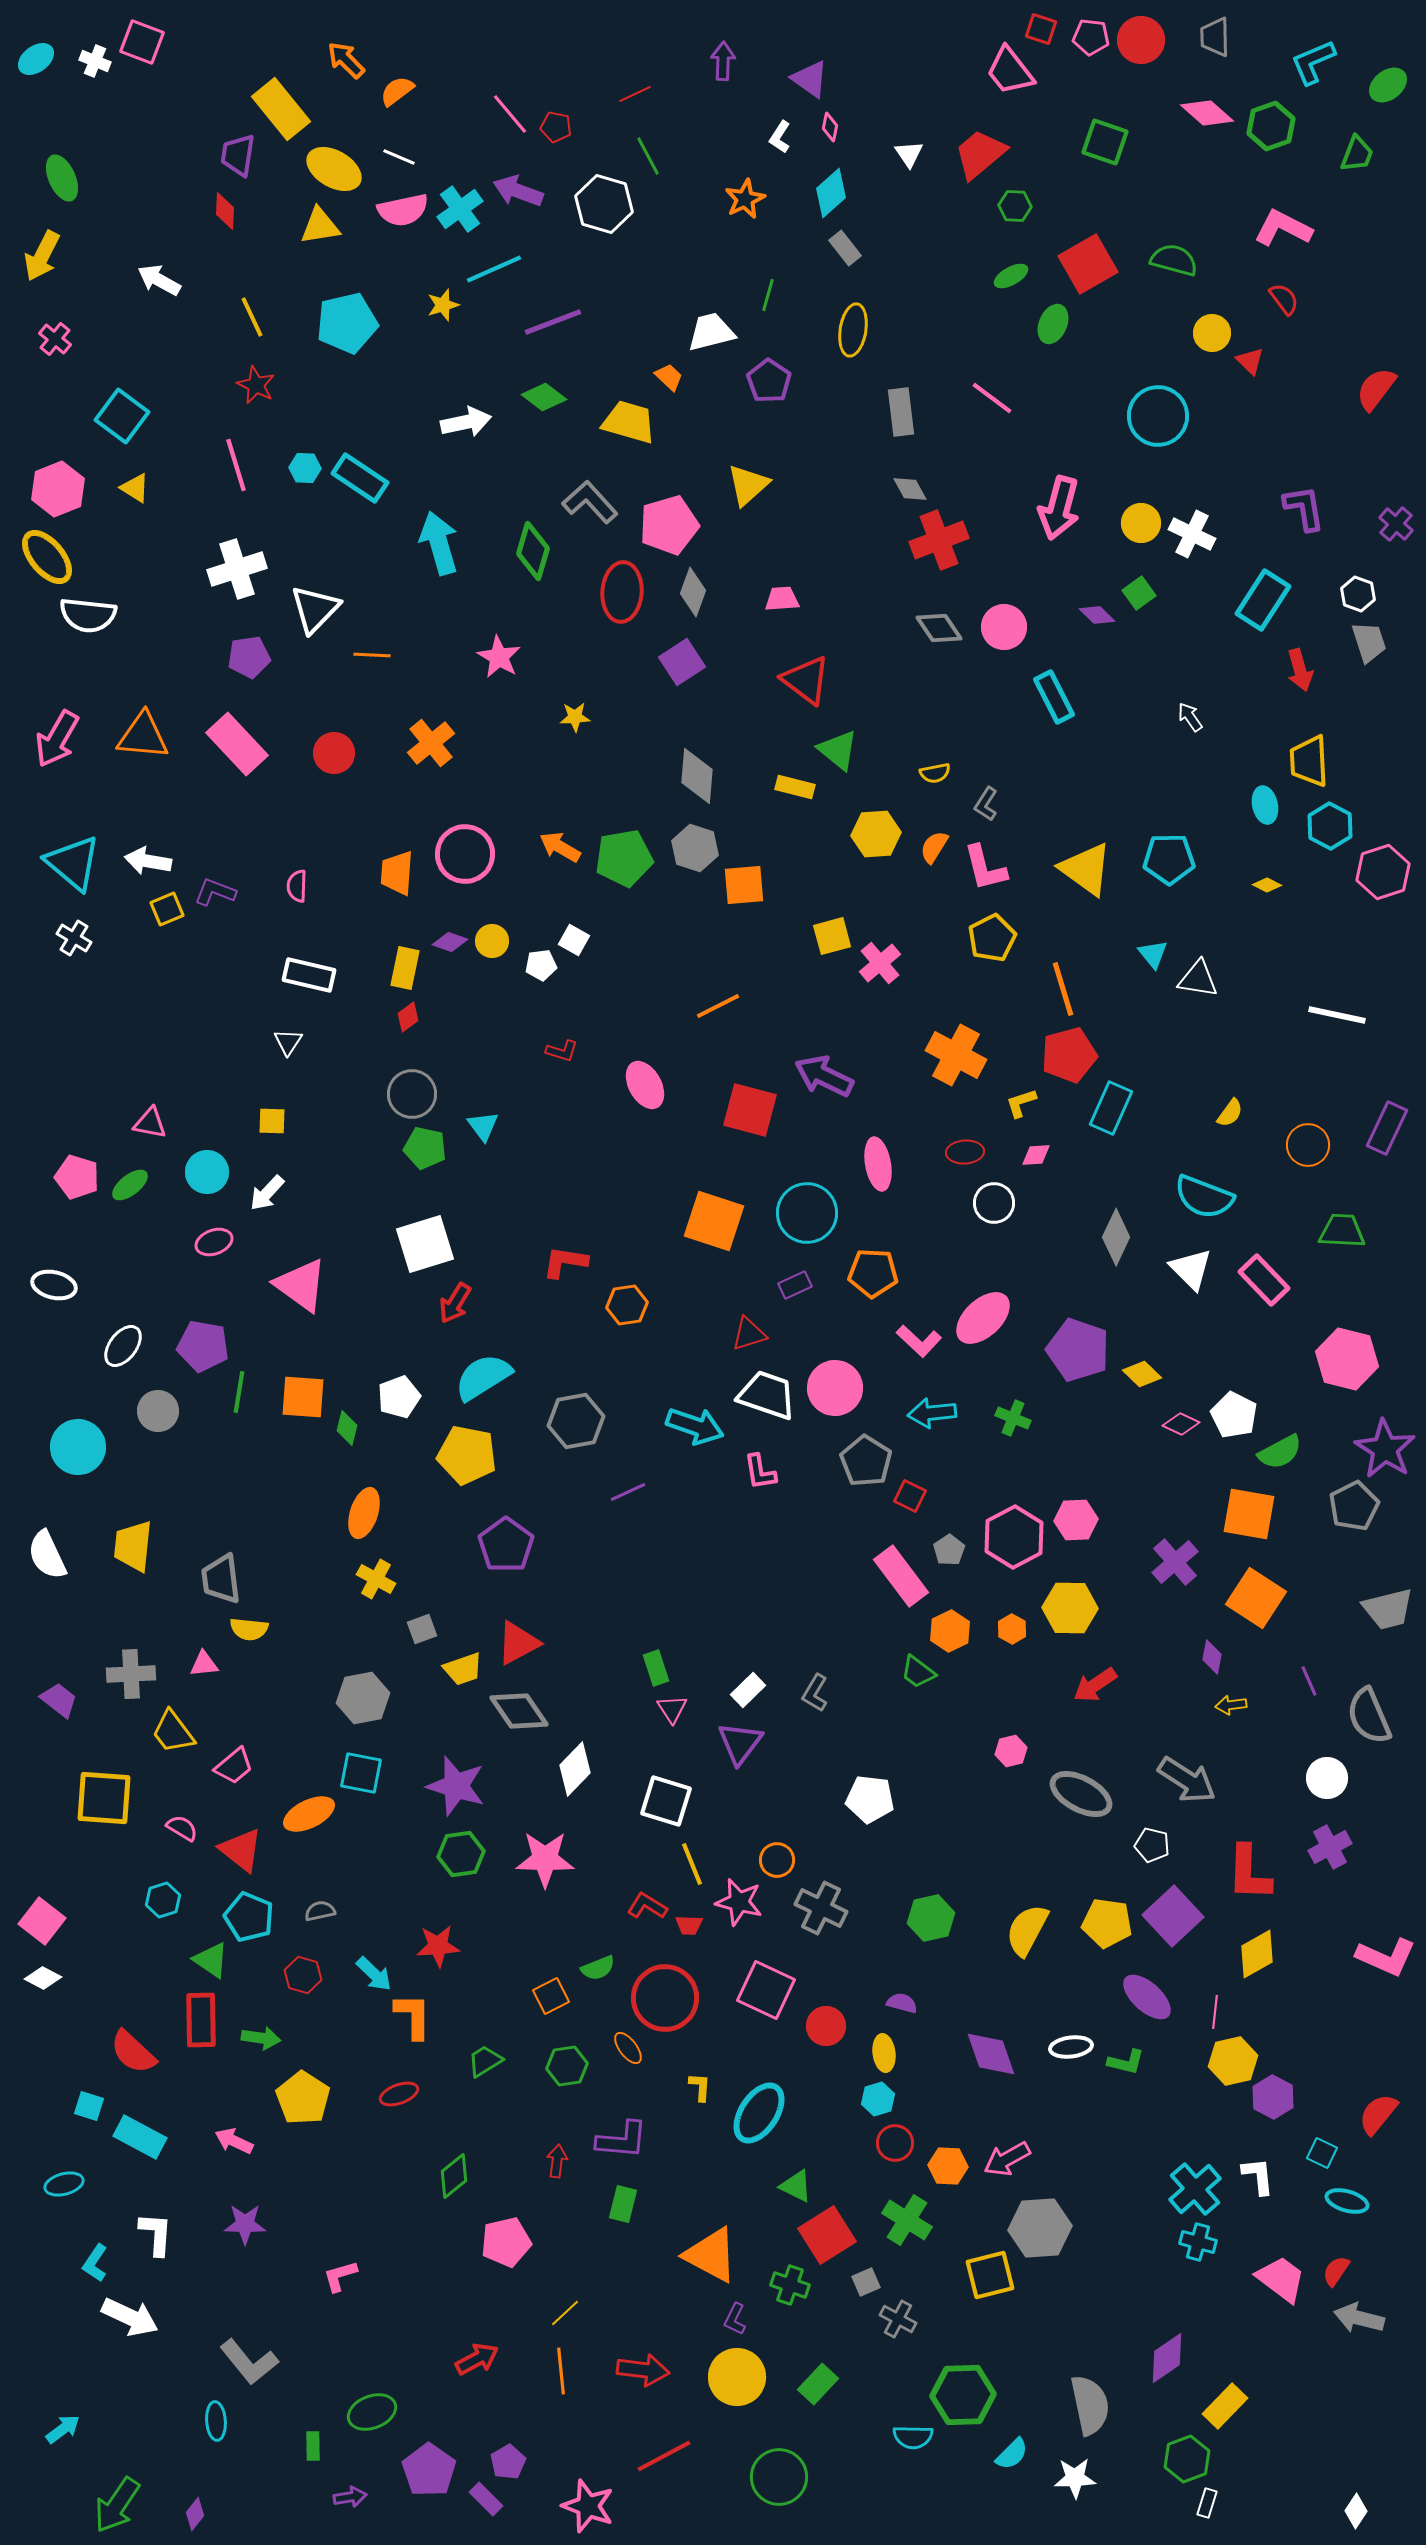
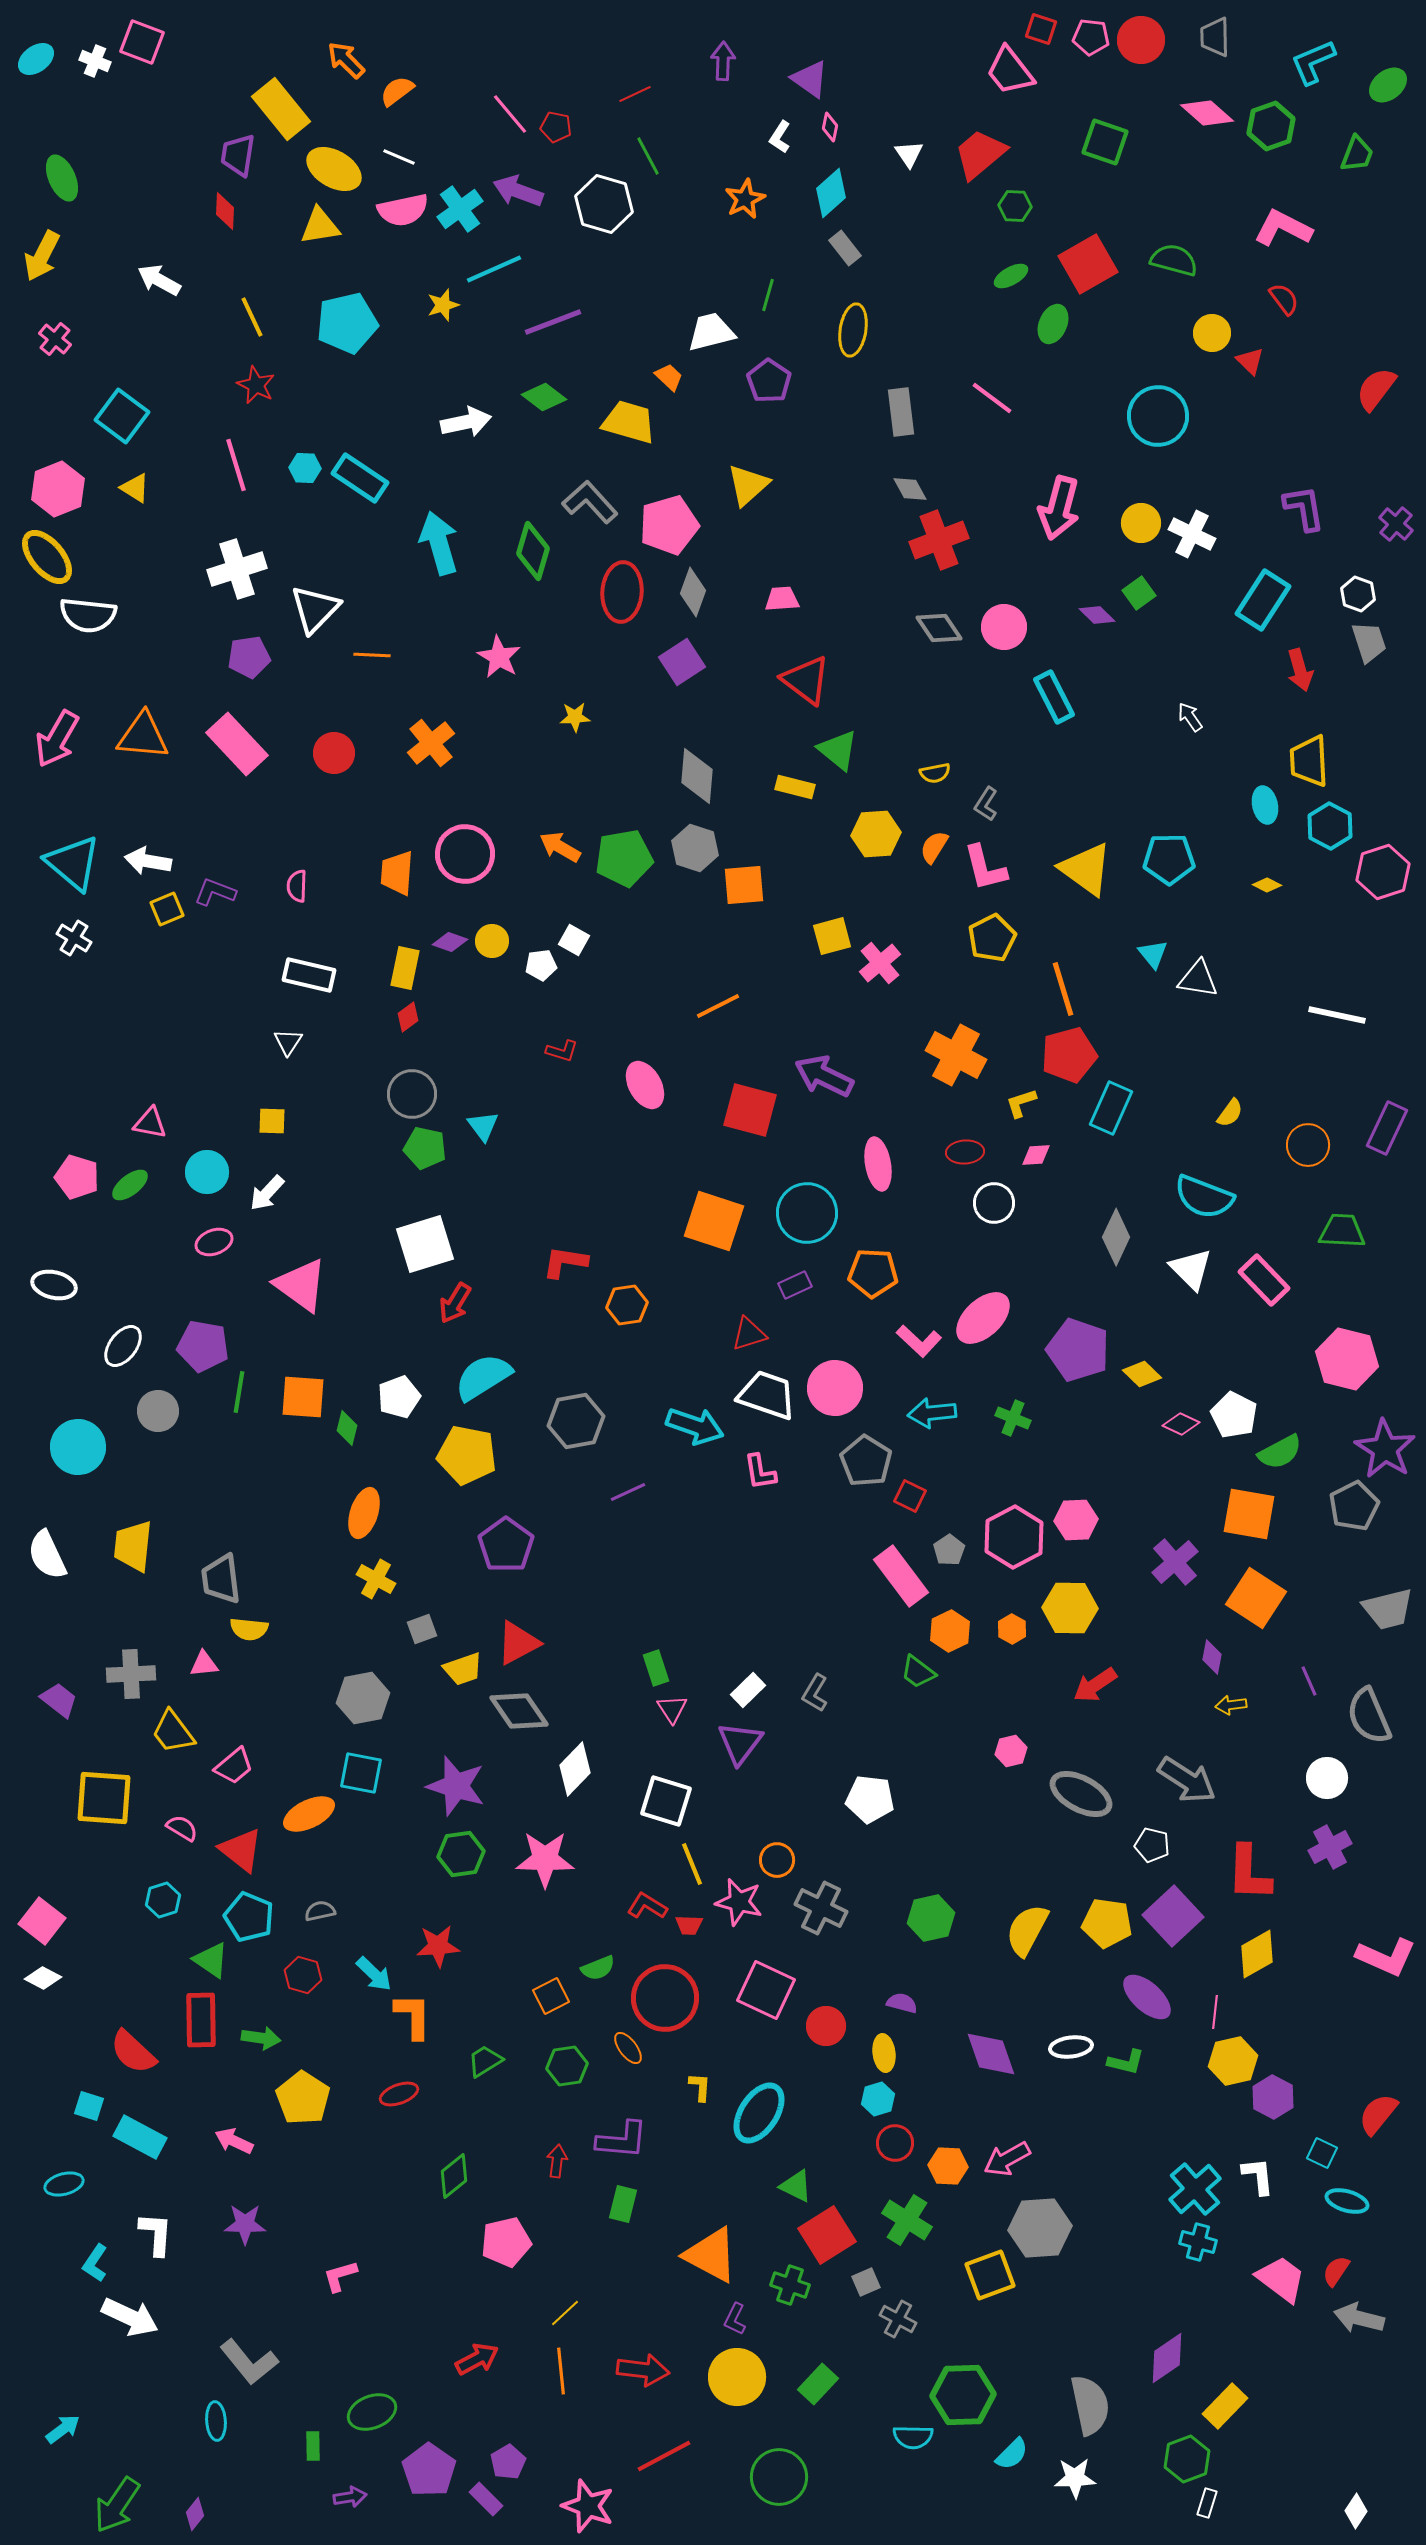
yellow square at (990, 2275): rotated 6 degrees counterclockwise
